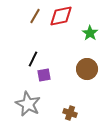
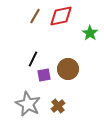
brown circle: moved 19 px left
brown cross: moved 12 px left, 7 px up; rotated 32 degrees clockwise
